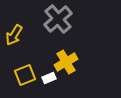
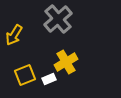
white rectangle: moved 1 px down
